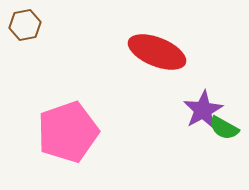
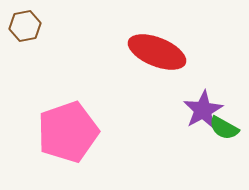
brown hexagon: moved 1 px down
